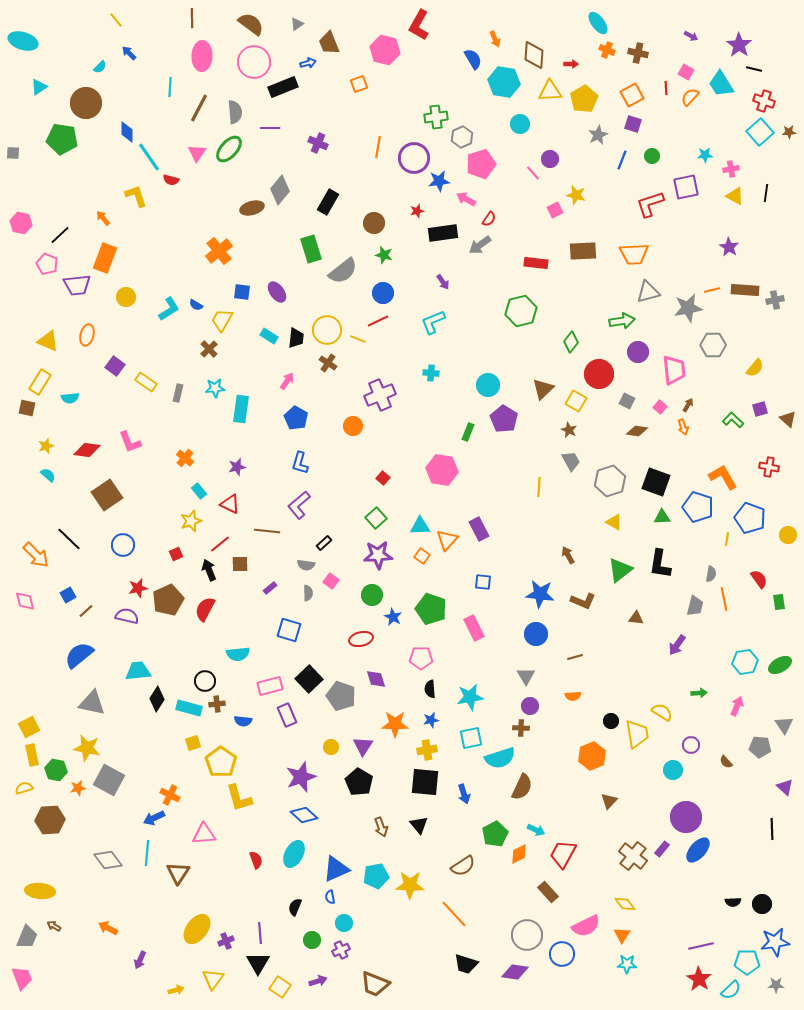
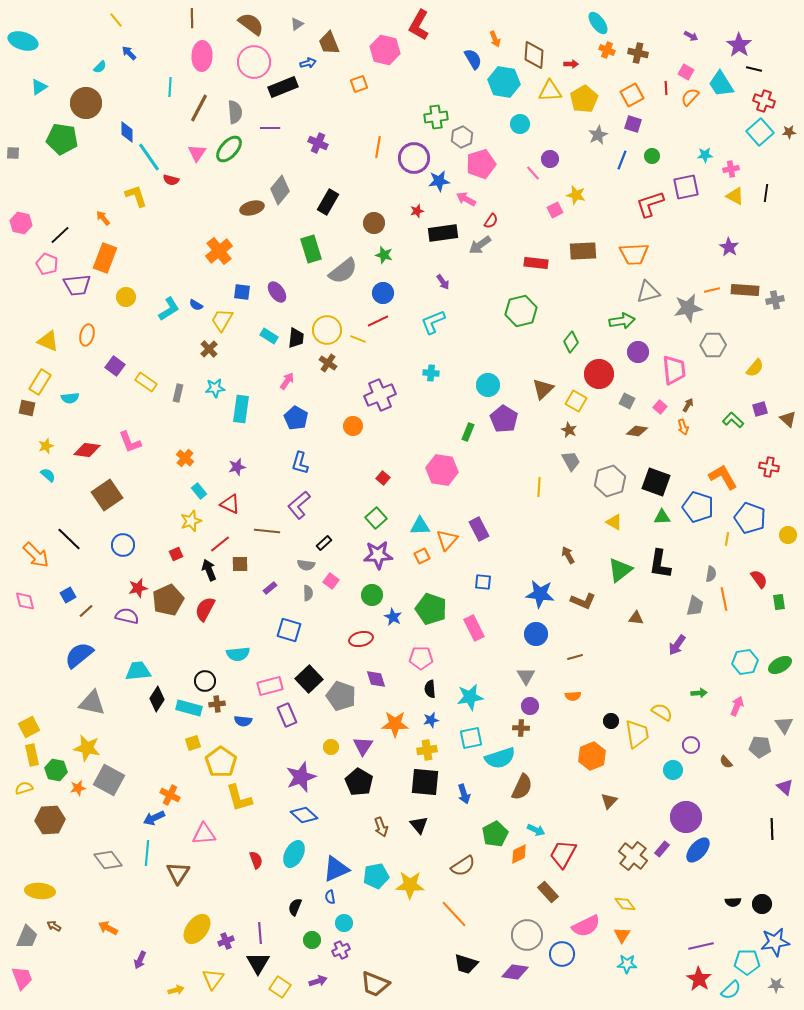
red semicircle at (489, 219): moved 2 px right, 2 px down
orange square at (422, 556): rotated 28 degrees clockwise
